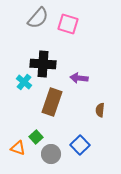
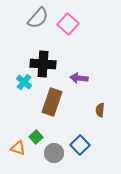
pink square: rotated 25 degrees clockwise
gray circle: moved 3 px right, 1 px up
